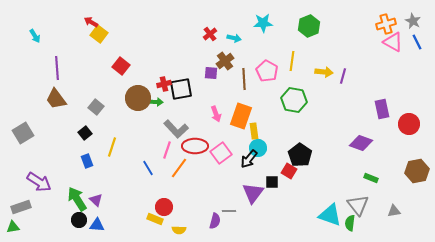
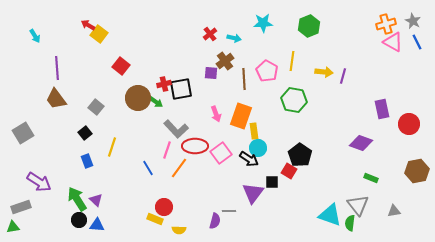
red arrow at (91, 22): moved 3 px left, 3 px down
green arrow at (156, 102): rotated 32 degrees clockwise
black arrow at (249, 159): rotated 96 degrees counterclockwise
